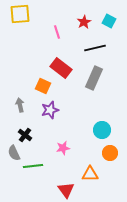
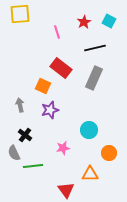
cyan circle: moved 13 px left
orange circle: moved 1 px left
